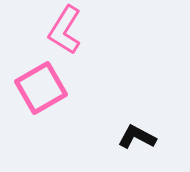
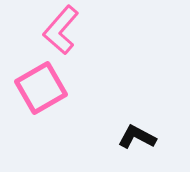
pink L-shape: moved 4 px left; rotated 9 degrees clockwise
